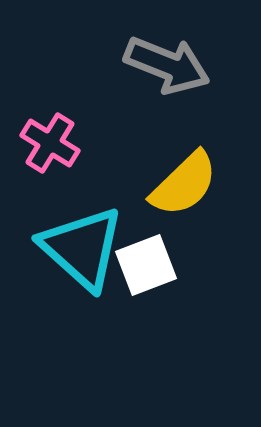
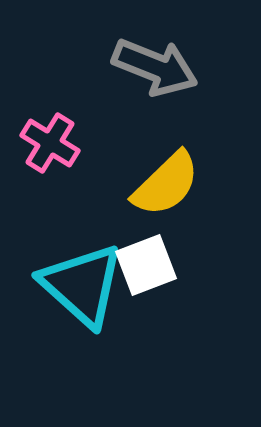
gray arrow: moved 12 px left, 2 px down
yellow semicircle: moved 18 px left
cyan triangle: moved 37 px down
